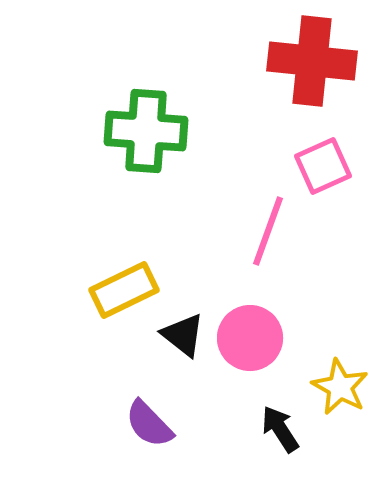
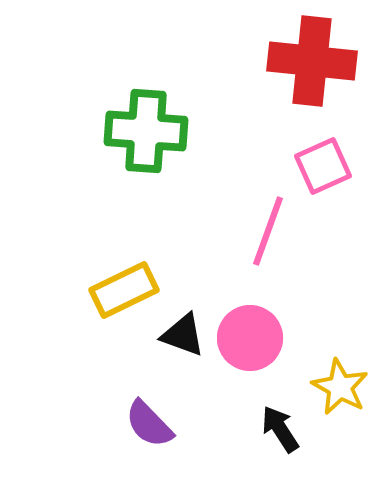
black triangle: rotated 18 degrees counterclockwise
